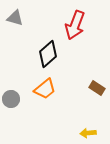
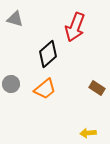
gray triangle: moved 1 px down
red arrow: moved 2 px down
gray circle: moved 15 px up
